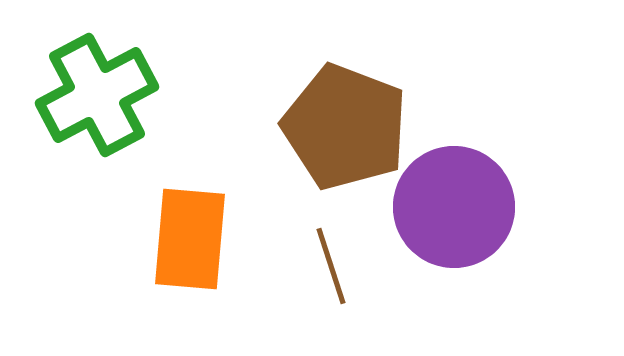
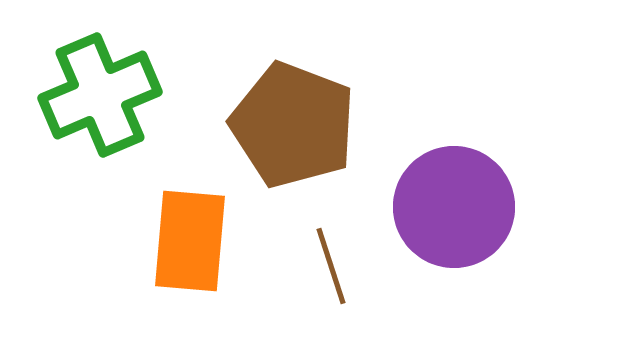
green cross: moved 3 px right; rotated 5 degrees clockwise
brown pentagon: moved 52 px left, 2 px up
orange rectangle: moved 2 px down
